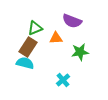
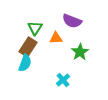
green triangle: rotated 35 degrees counterclockwise
green star: rotated 24 degrees counterclockwise
cyan semicircle: rotated 96 degrees clockwise
